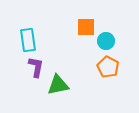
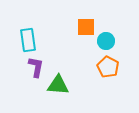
green triangle: rotated 15 degrees clockwise
